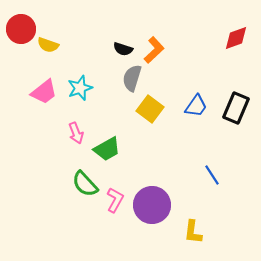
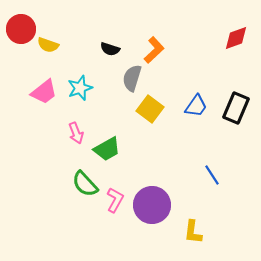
black semicircle: moved 13 px left
